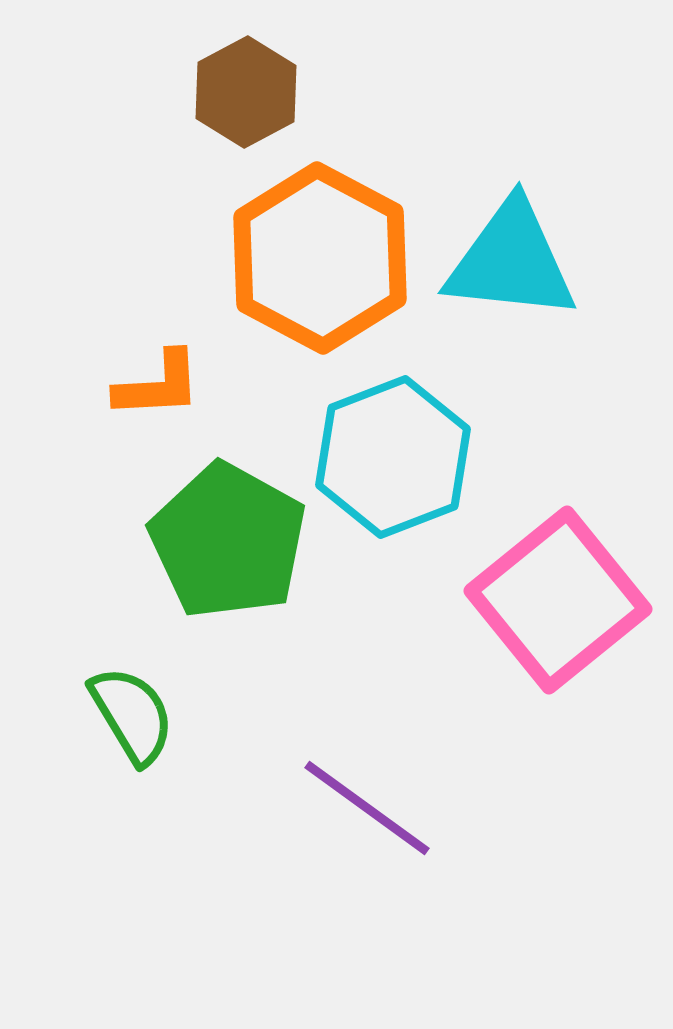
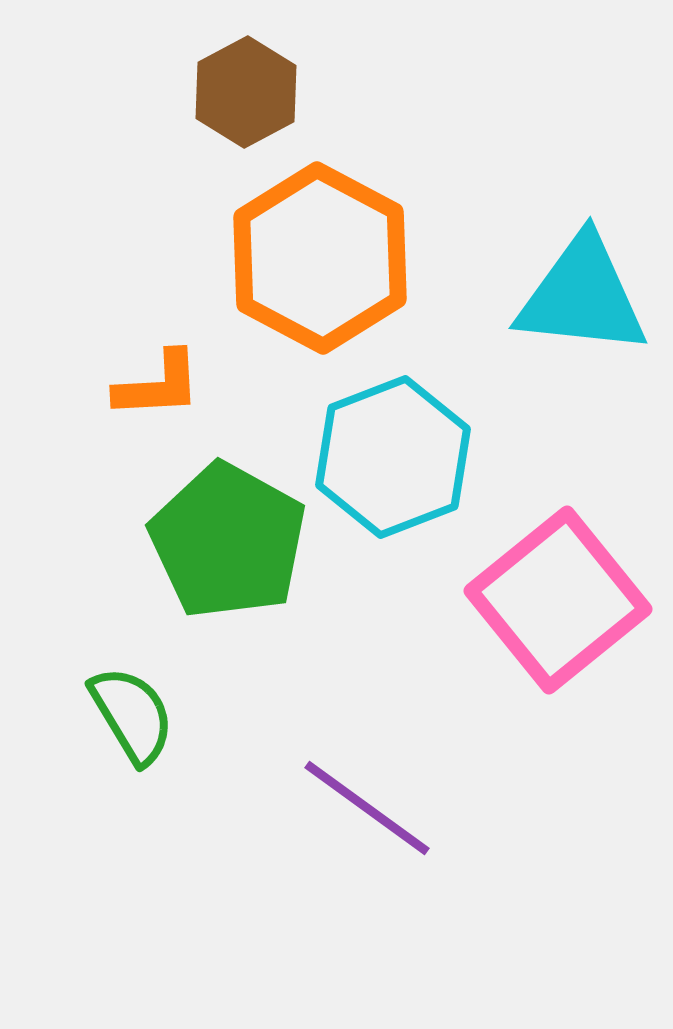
cyan triangle: moved 71 px right, 35 px down
